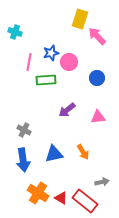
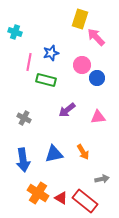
pink arrow: moved 1 px left, 1 px down
pink circle: moved 13 px right, 3 px down
green rectangle: rotated 18 degrees clockwise
gray cross: moved 12 px up
gray arrow: moved 3 px up
